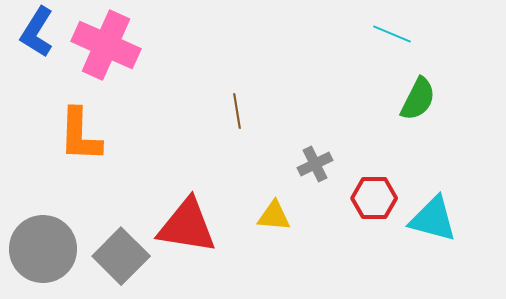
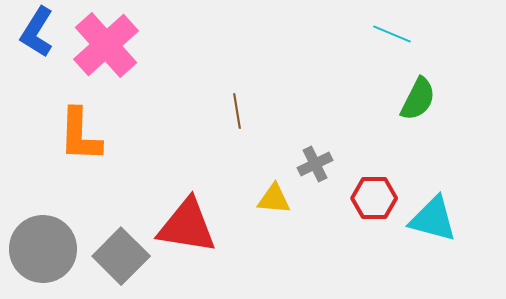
pink cross: rotated 24 degrees clockwise
yellow triangle: moved 17 px up
